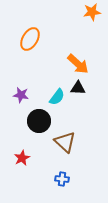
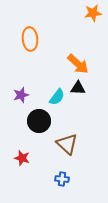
orange star: moved 1 px right, 1 px down
orange ellipse: rotated 35 degrees counterclockwise
purple star: rotated 28 degrees counterclockwise
brown triangle: moved 2 px right, 2 px down
red star: rotated 28 degrees counterclockwise
